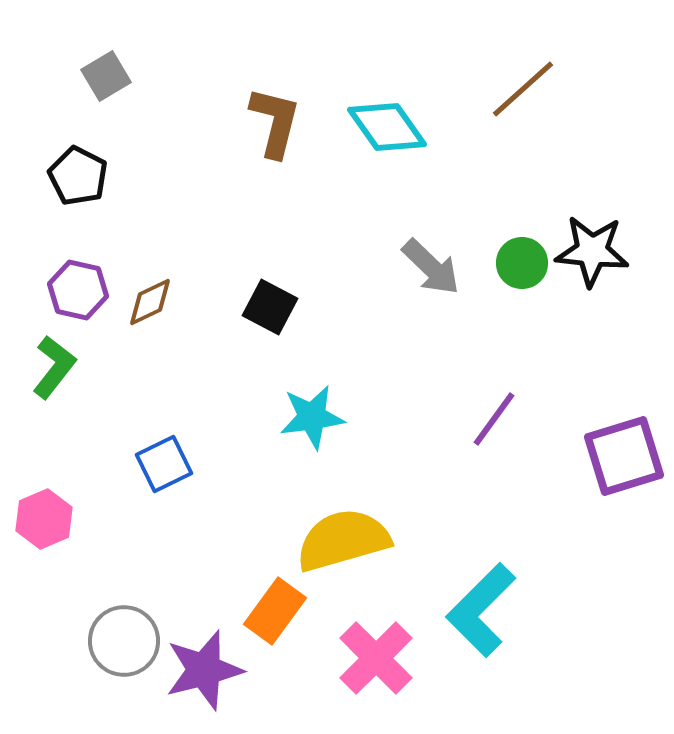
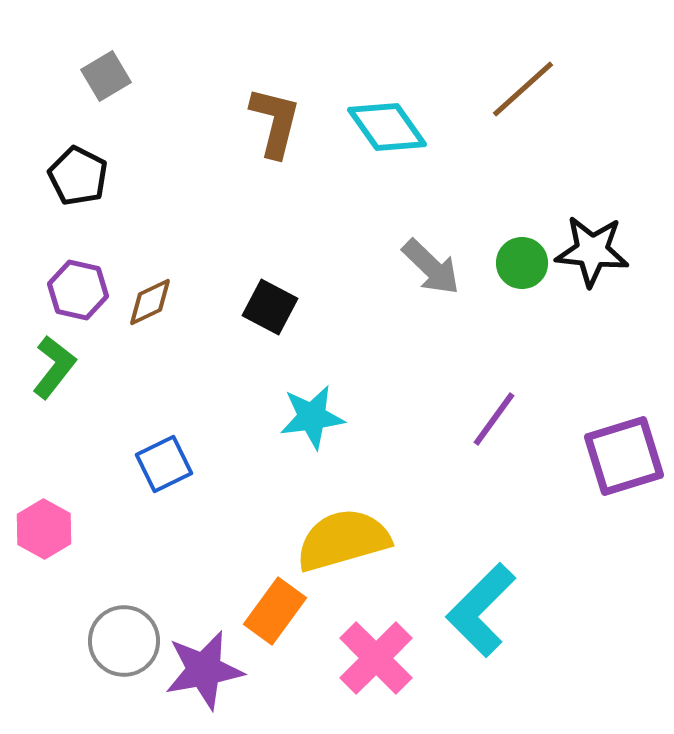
pink hexagon: moved 10 px down; rotated 8 degrees counterclockwise
purple star: rotated 4 degrees clockwise
